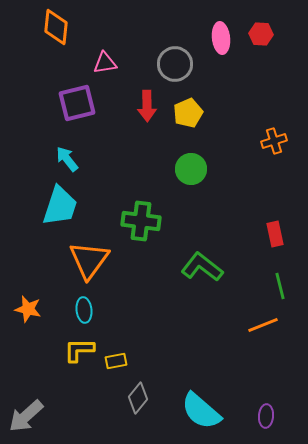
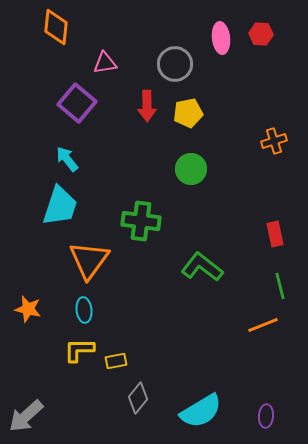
purple square: rotated 36 degrees counterclockwise
yellow pentagon: rotated 12 degrees clockwise
cyan semicircle: rotated 72 degrees counterclockwise
